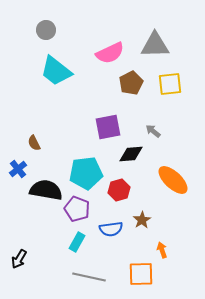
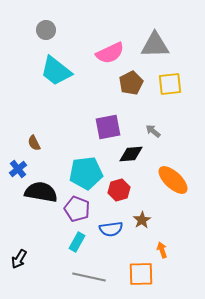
black semicircle: moved 5 px left, 2 px down
